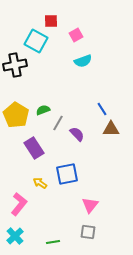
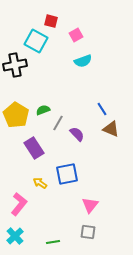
red square: rotated 16 degrees clockwise
brown triangle: rotated 24 degrees clockwise
